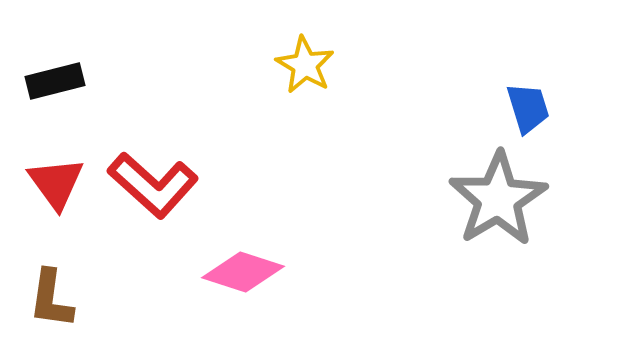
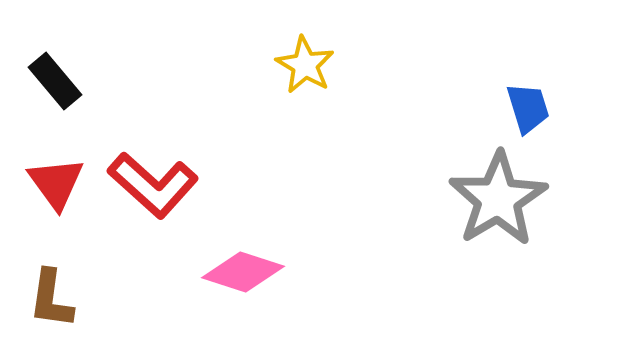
black rectangle: rotated 64 degrees clockwise
